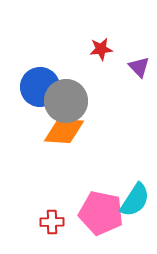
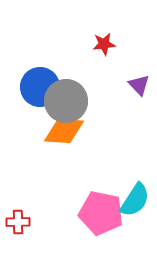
red star: moved 3 px right, 5 px up
purple triangle: moved 18 px down
red cross: moved 34 px left
